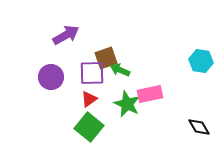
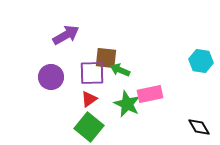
brown square: rotated 25 degrees clockwise
